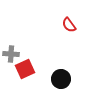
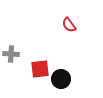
red square: moved 15 px right; rotated 18 degrees clockwise
